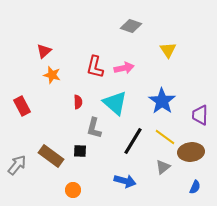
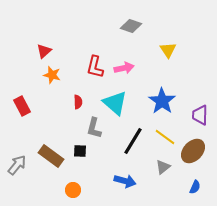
brown ellipse: moved 2 px right, 1 px up; rotated 40 degrees counterclockwise
